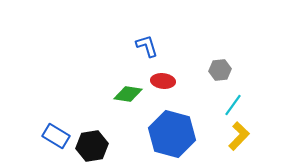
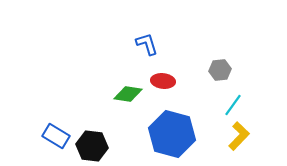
blue L-shape: moved 2 px up
black hexagon: rotated 16 degrees clockwise
